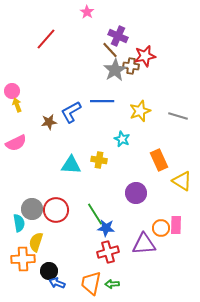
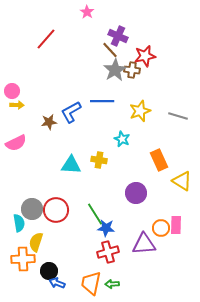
brown cross: moved 1 px right, 4 px down
yellow arrow: rotated 112 degrees clockwise
